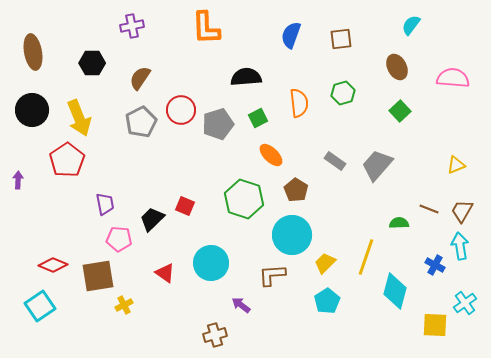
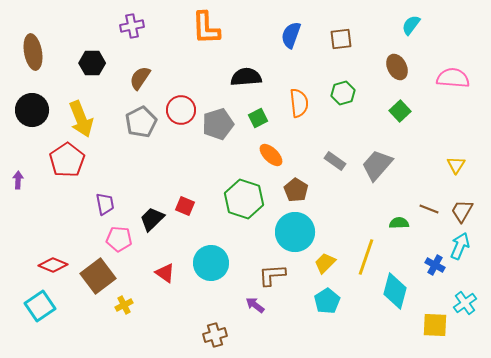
yellow arrow at (79, 118): moved 2 px right, 1 px down
yellow triangle at (456, 165): rotated 36 degrees counterclockwise
cyan circle at (292, 235): moved 3 px right, 3 px up
cyan arrow at (460, 246): rotated 32 degrees clockwise
brown square at (98, 276): rotated 28 degrees counterclockwise
purple arrow at (241, 305): moved 14 px right
